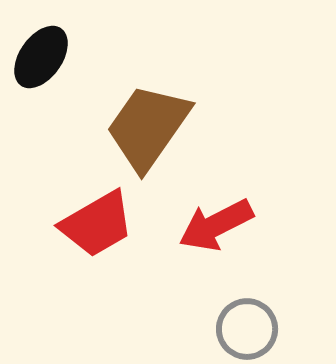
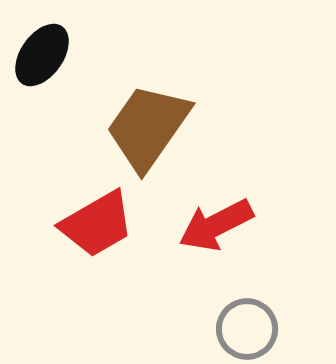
black ellipse: moved 1 px right, 2 px up
